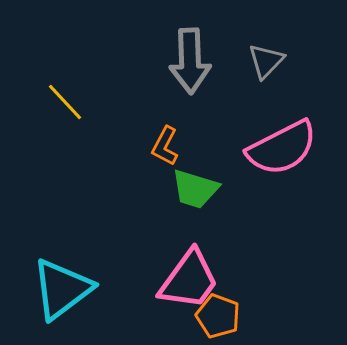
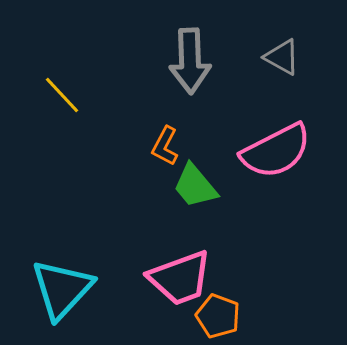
gray triangle: moved 16 px right, 4 px up; rotated 45 degrees counterclockwise
yellow line: moved 3 px left, 7 px up
pink semicircle: moved 6 px left, 3 px down
green trapezoid: moved 3 px up; rotated 33 degrees clockwise
pink trapezoid: moved 9 px left, 2 px up; rotated 34 degrees clockwise
cyan triangle: rotated 10 degrees counterclockwise
